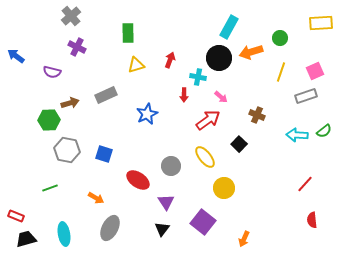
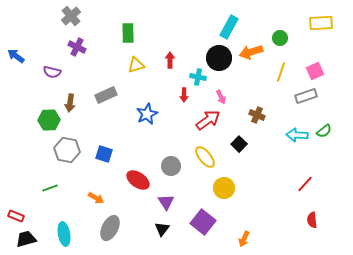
red arrow at (170, 60): rotated 21 degrees counterclockwise
pink arrow at (221, 97): rotated 24 degrees clockwise
brown arrow at (70, 103): rotated 114 degrees clockwise
